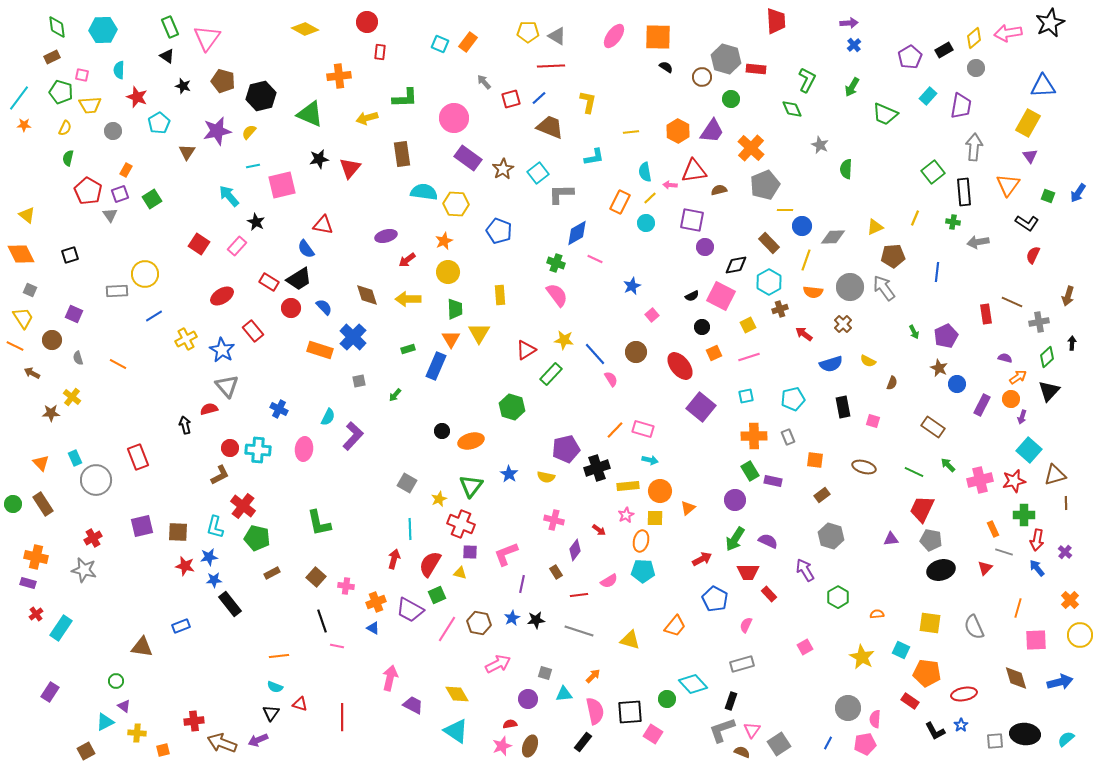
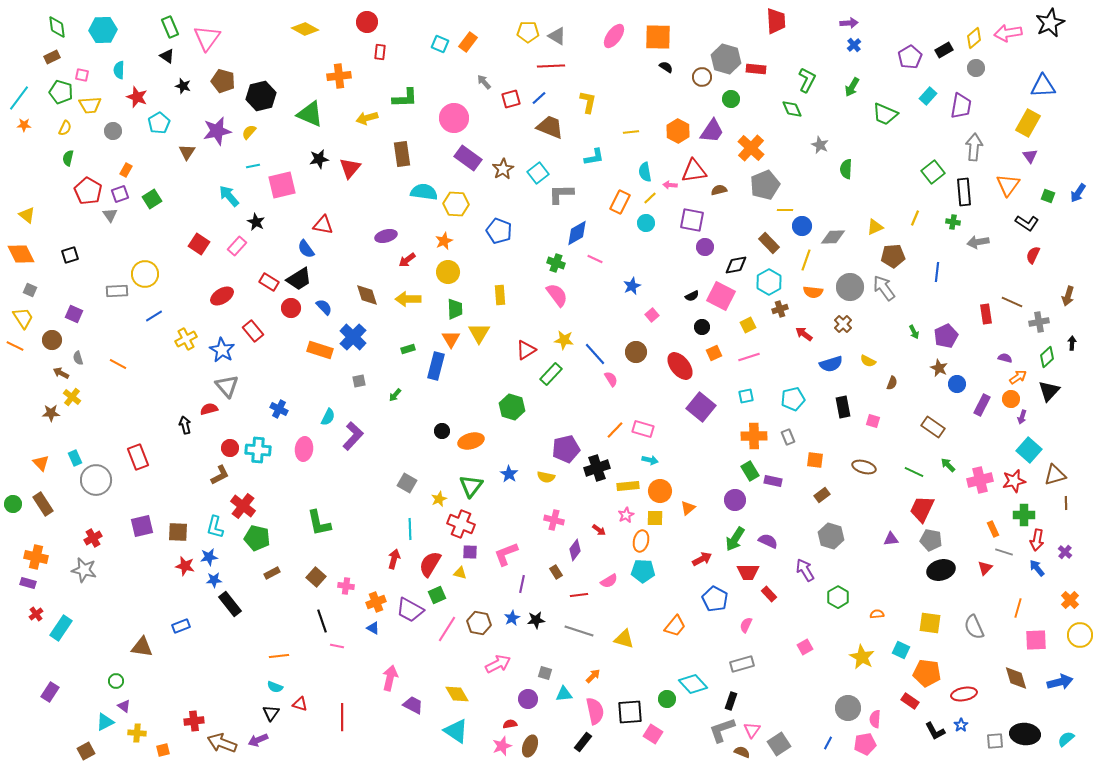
blue rectangle at (436, 366): rotated 8 degrees counterclockwise
brown arrow at (32, 373): moved 29 px right
yellow triangle at (630, 640): moved 6 px left, 1 px up
